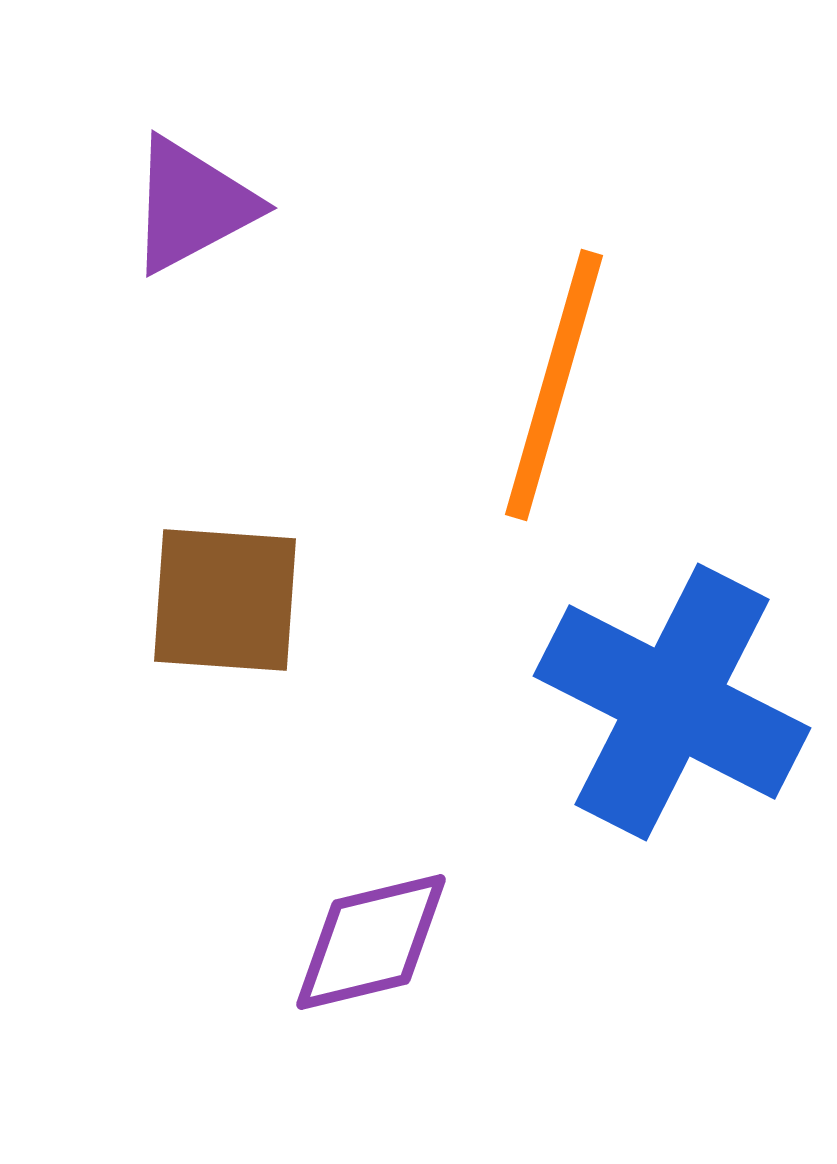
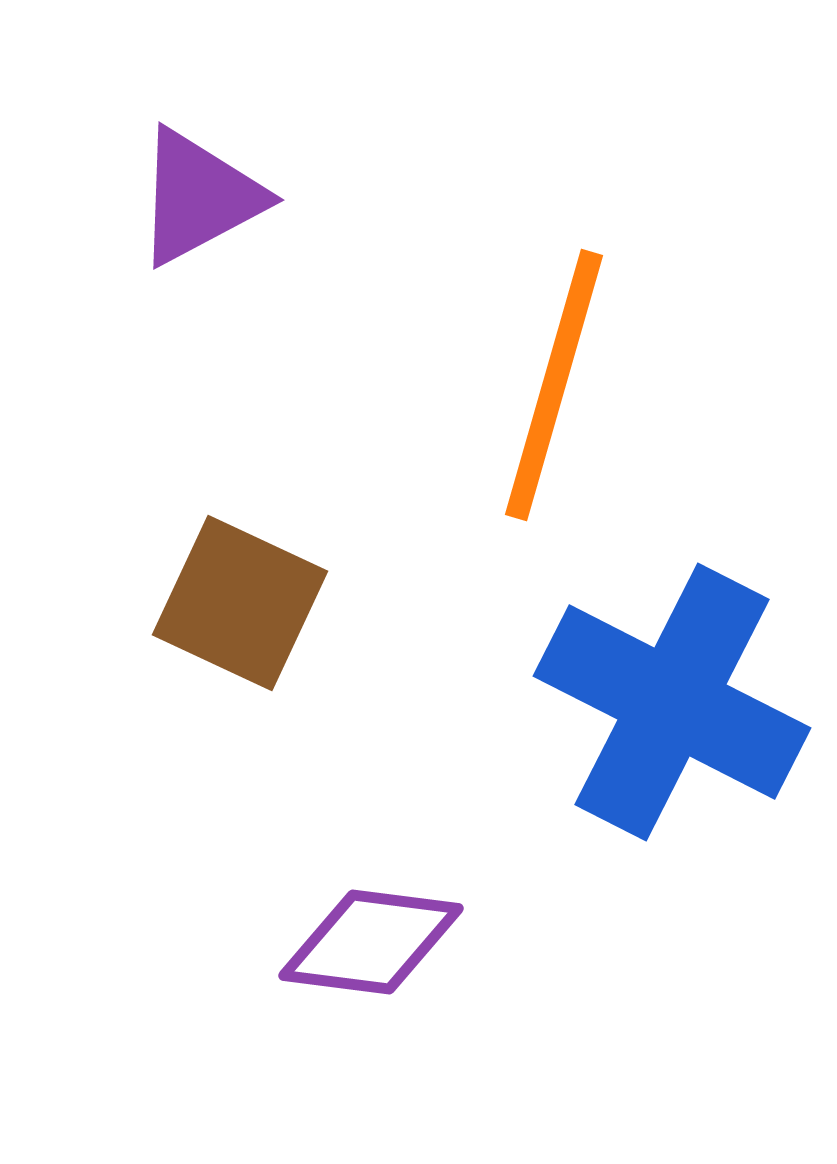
purple triangle: moved 7 px right, 8 px up
brown square: moved 15 px right, 3 px down; rotated 21 degrees clockwise
purple diamond: rotated 21 degrees clockwise
